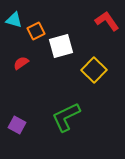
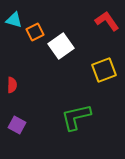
orange square: moved 1 px left, 1 px down
white square: rotated 20 degrees counterclockwise
red semicircle: moved 9 px left, 22 px down; rotated 126 degrees clockwise
yellow square: moved 10 px right; rotated 25 degrees clockwise
green L-shape: moved 10 px right; rotated 12 degrees clockwise
